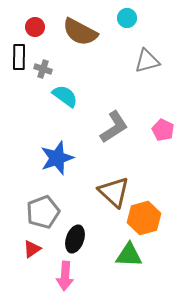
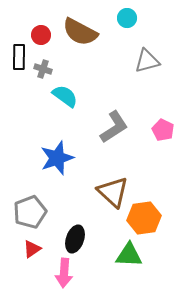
red circle: moved 6 px right, 8 px down
brown triangle: moved 1 px left
gray pentagon: moved 13 px left
orange hexagon: rotated 8 degrees clockwise
pink arrow: moved 1 px left, 3 px up
